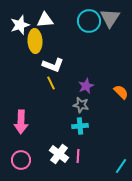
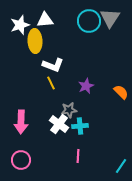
gray star: moved 12 px left, 5 px down; rotated 21 degrees counterclockwise
white cross: moved 30 px up
